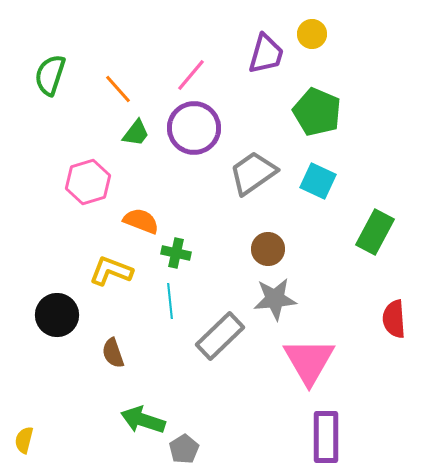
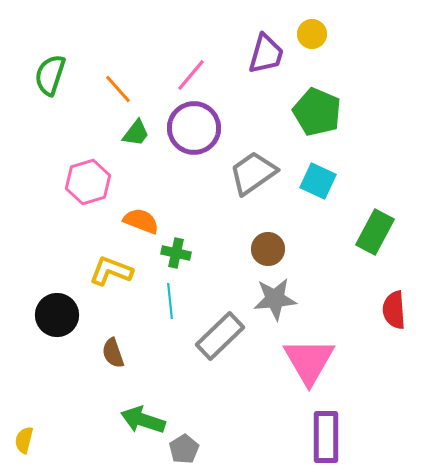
red semicircle: moved 9 px up
